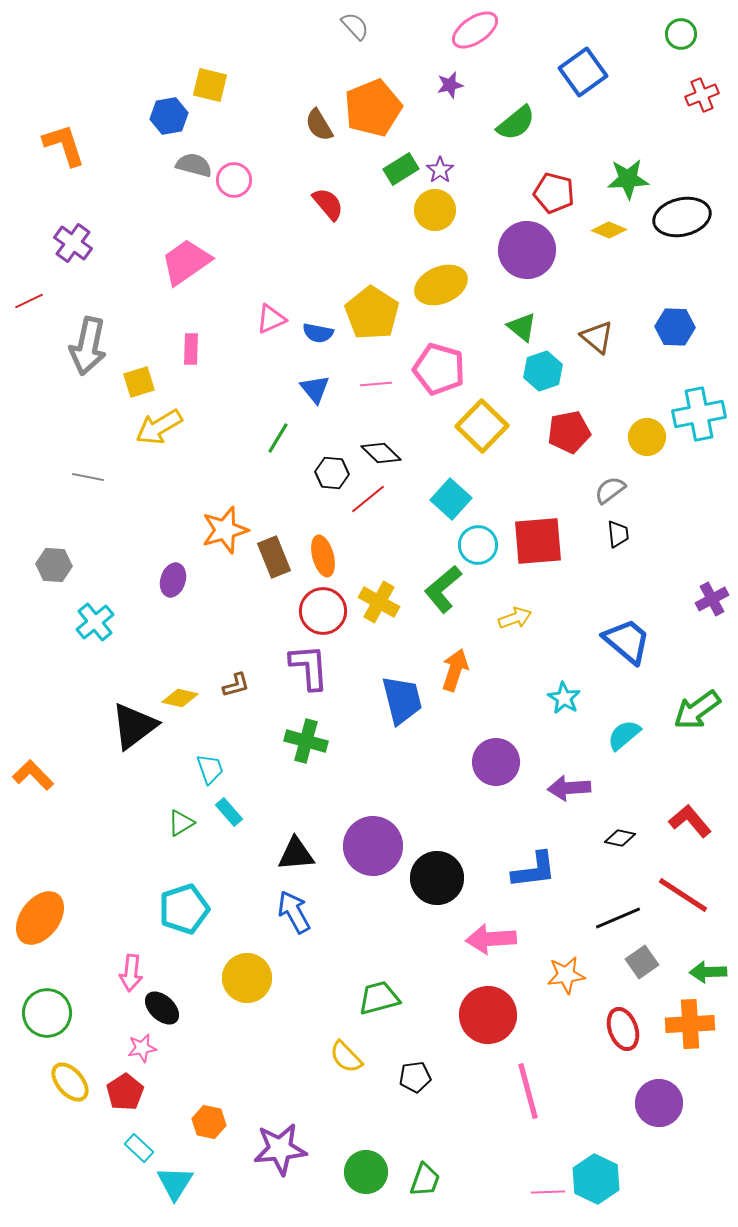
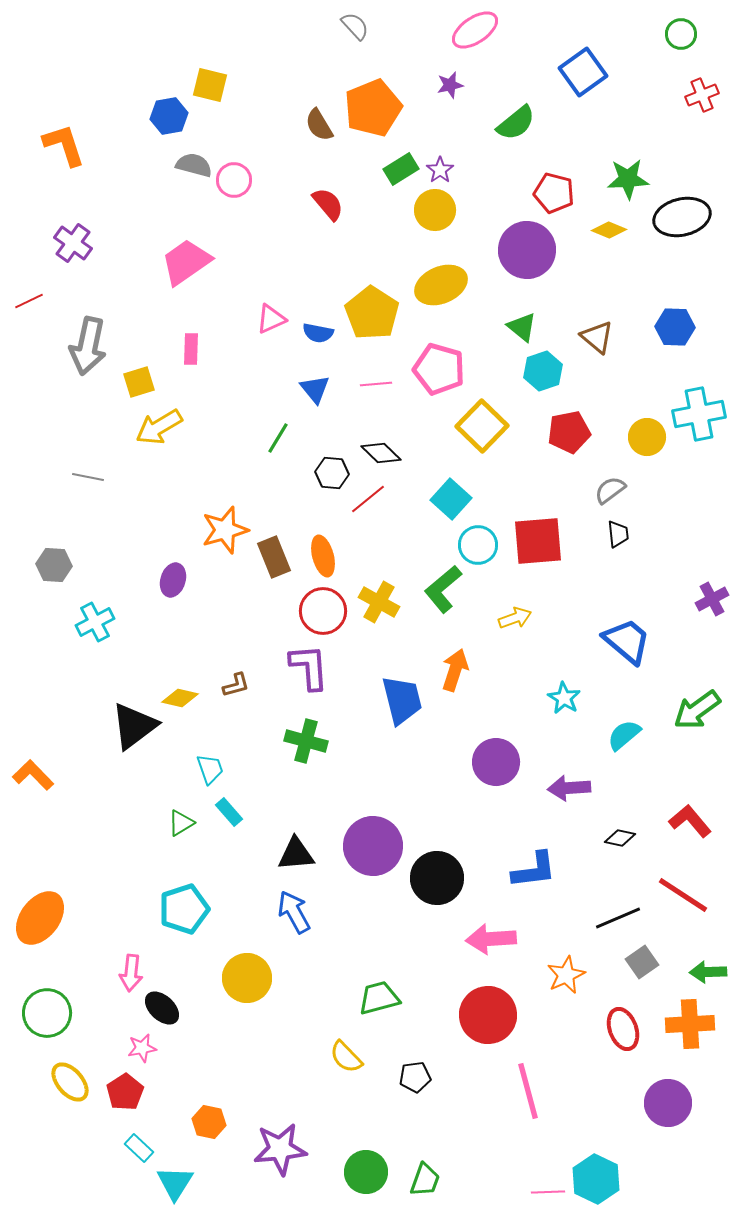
cyan cross at (95, 622): rotated 12 degrees clockwise
orange star at (566, 975): rotated 18 degrees counterclockwise
purple circle at (659, 1103): moved 9 px right
